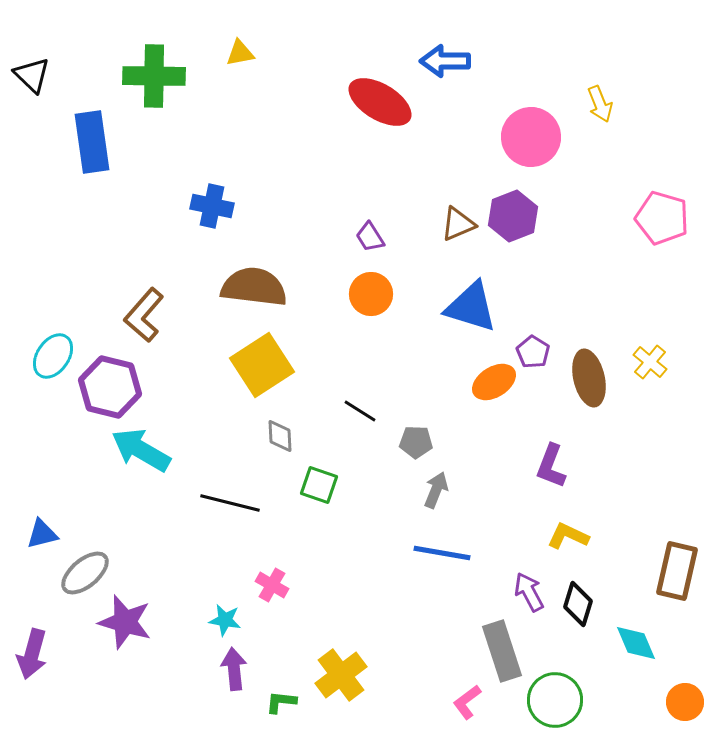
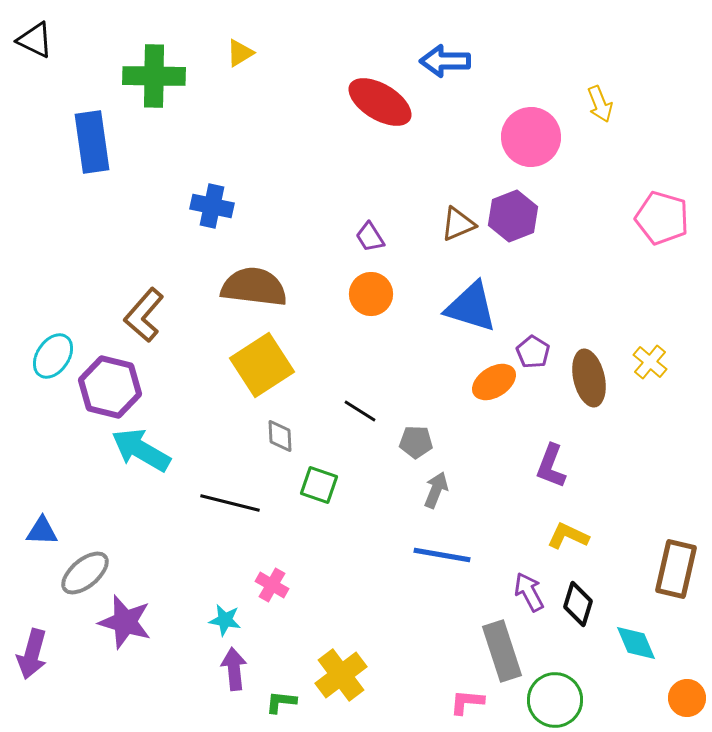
yellow triangle at (240, 53): rotated 20 degrees counterclockwise
black triangle at (32, 75): moved 3 px right, 35 px up; rotated 18 degrees counterclockwise
blue triangle at (42, 534): moved 3 px up; rotated 16 degrees clockwise
blue line at (442, 553): moved 2 px down
brown rectangle at (677, 571): moved 1 px left, 2 px up
pink L-shape at (467, 702): rotated 42 degrees clockwise
orange circle at (685, 702): moved 2 px right, 4 px up
